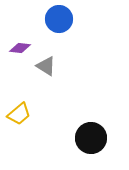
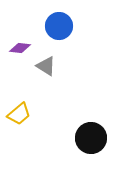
blue circle: moved 7 px down
